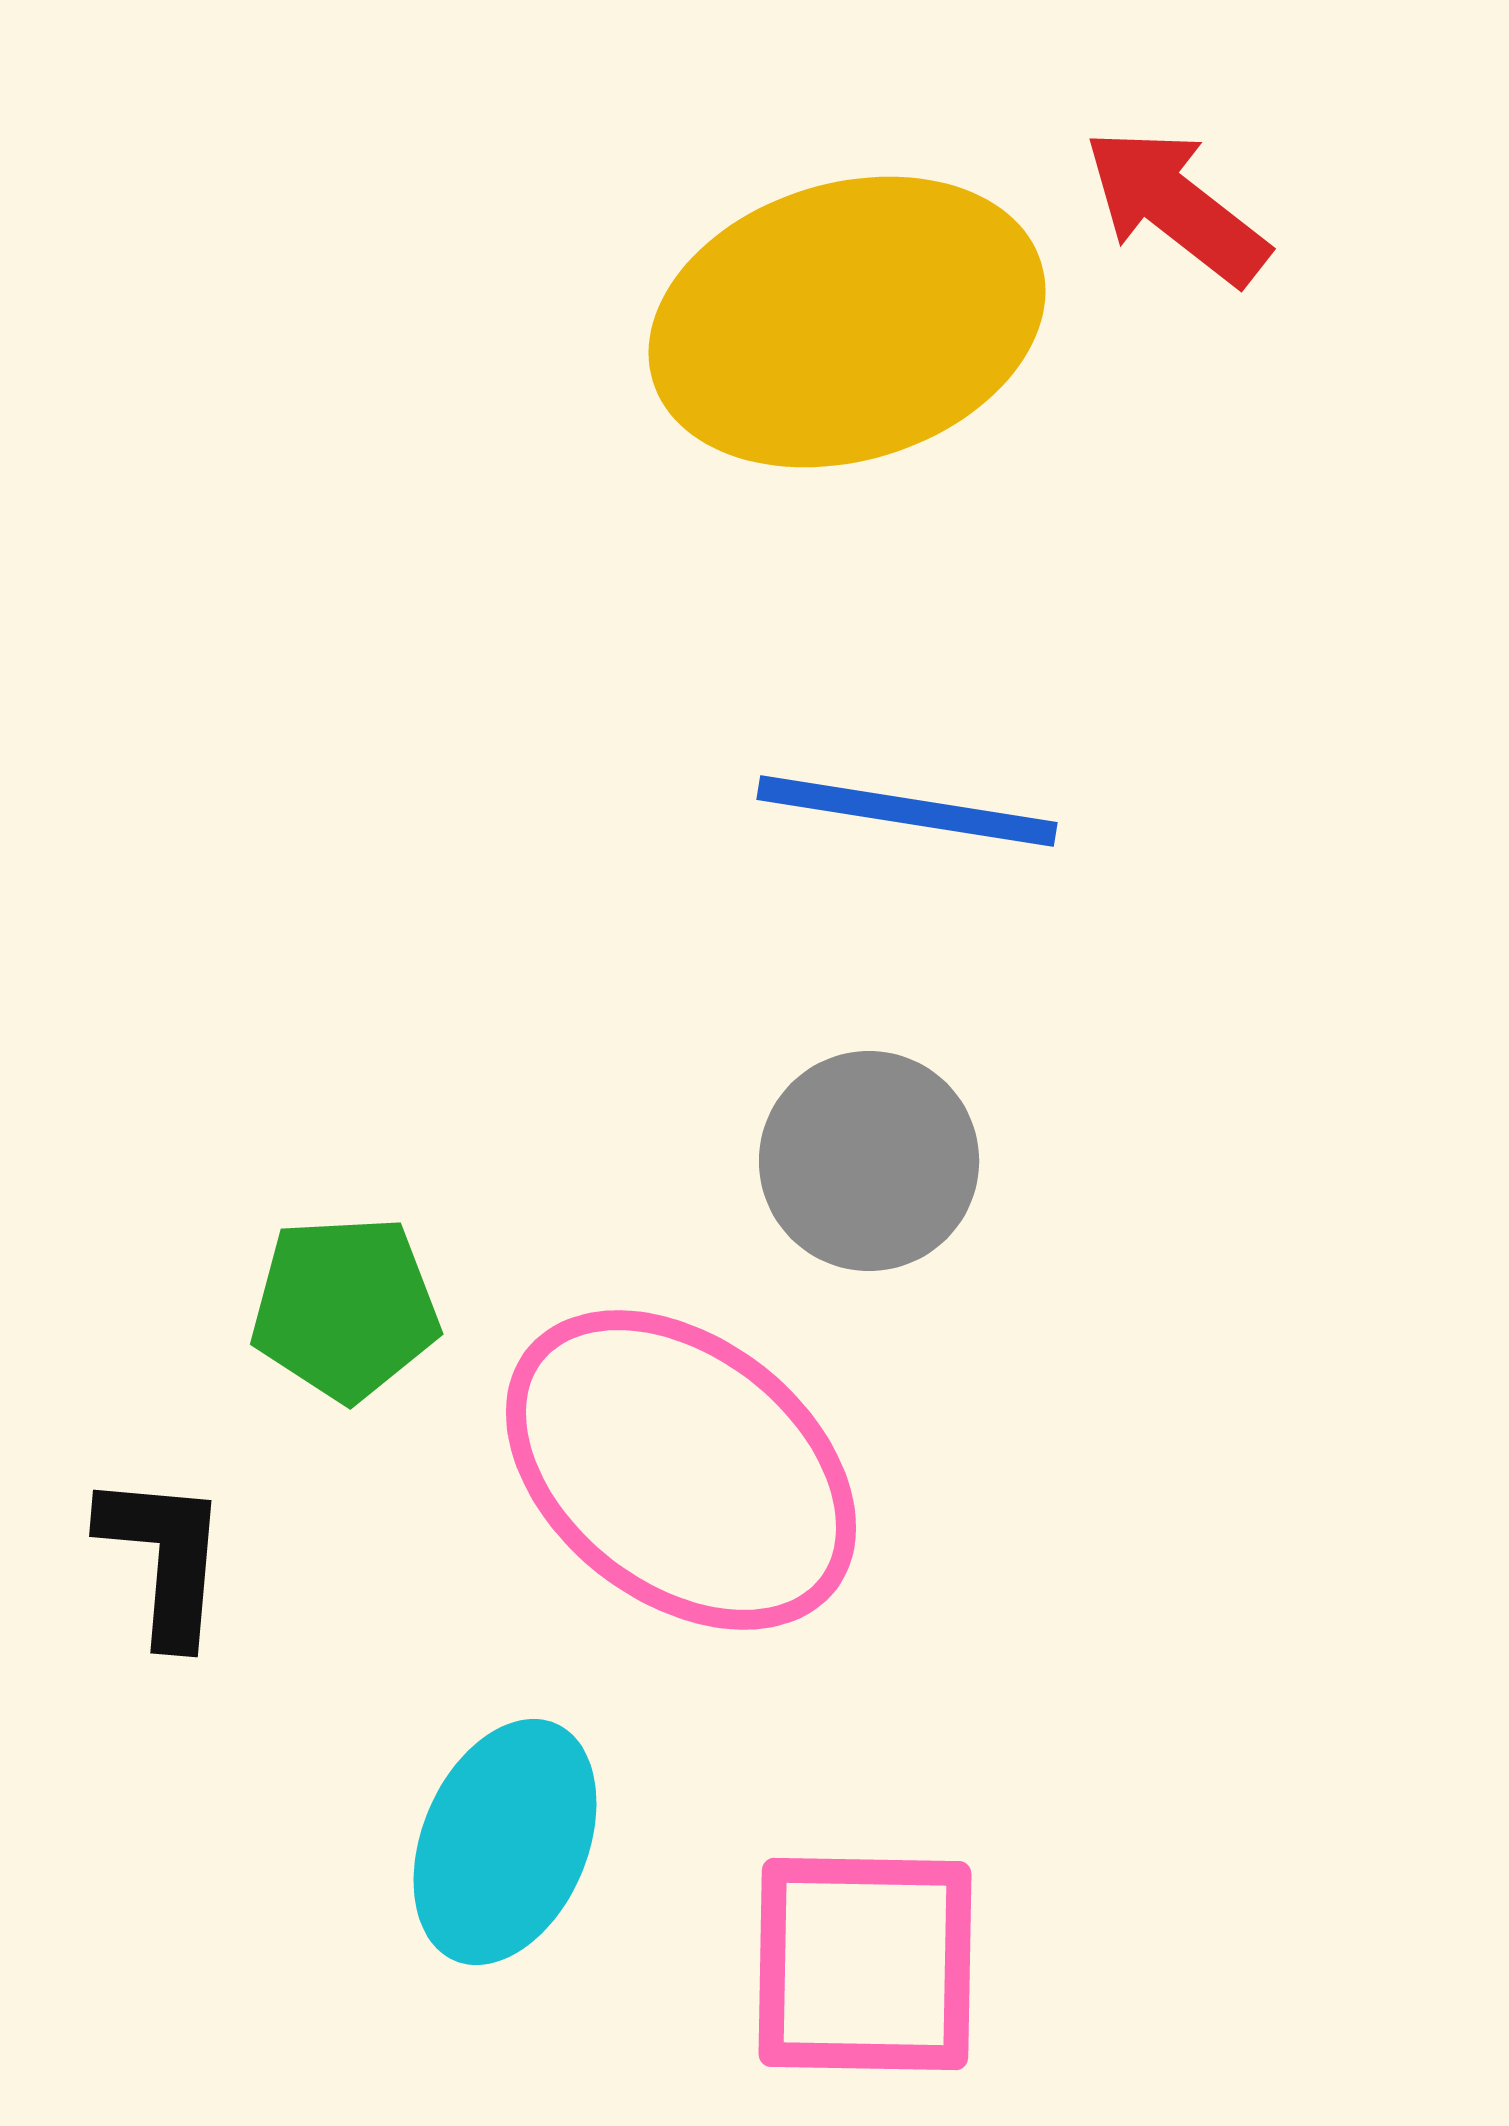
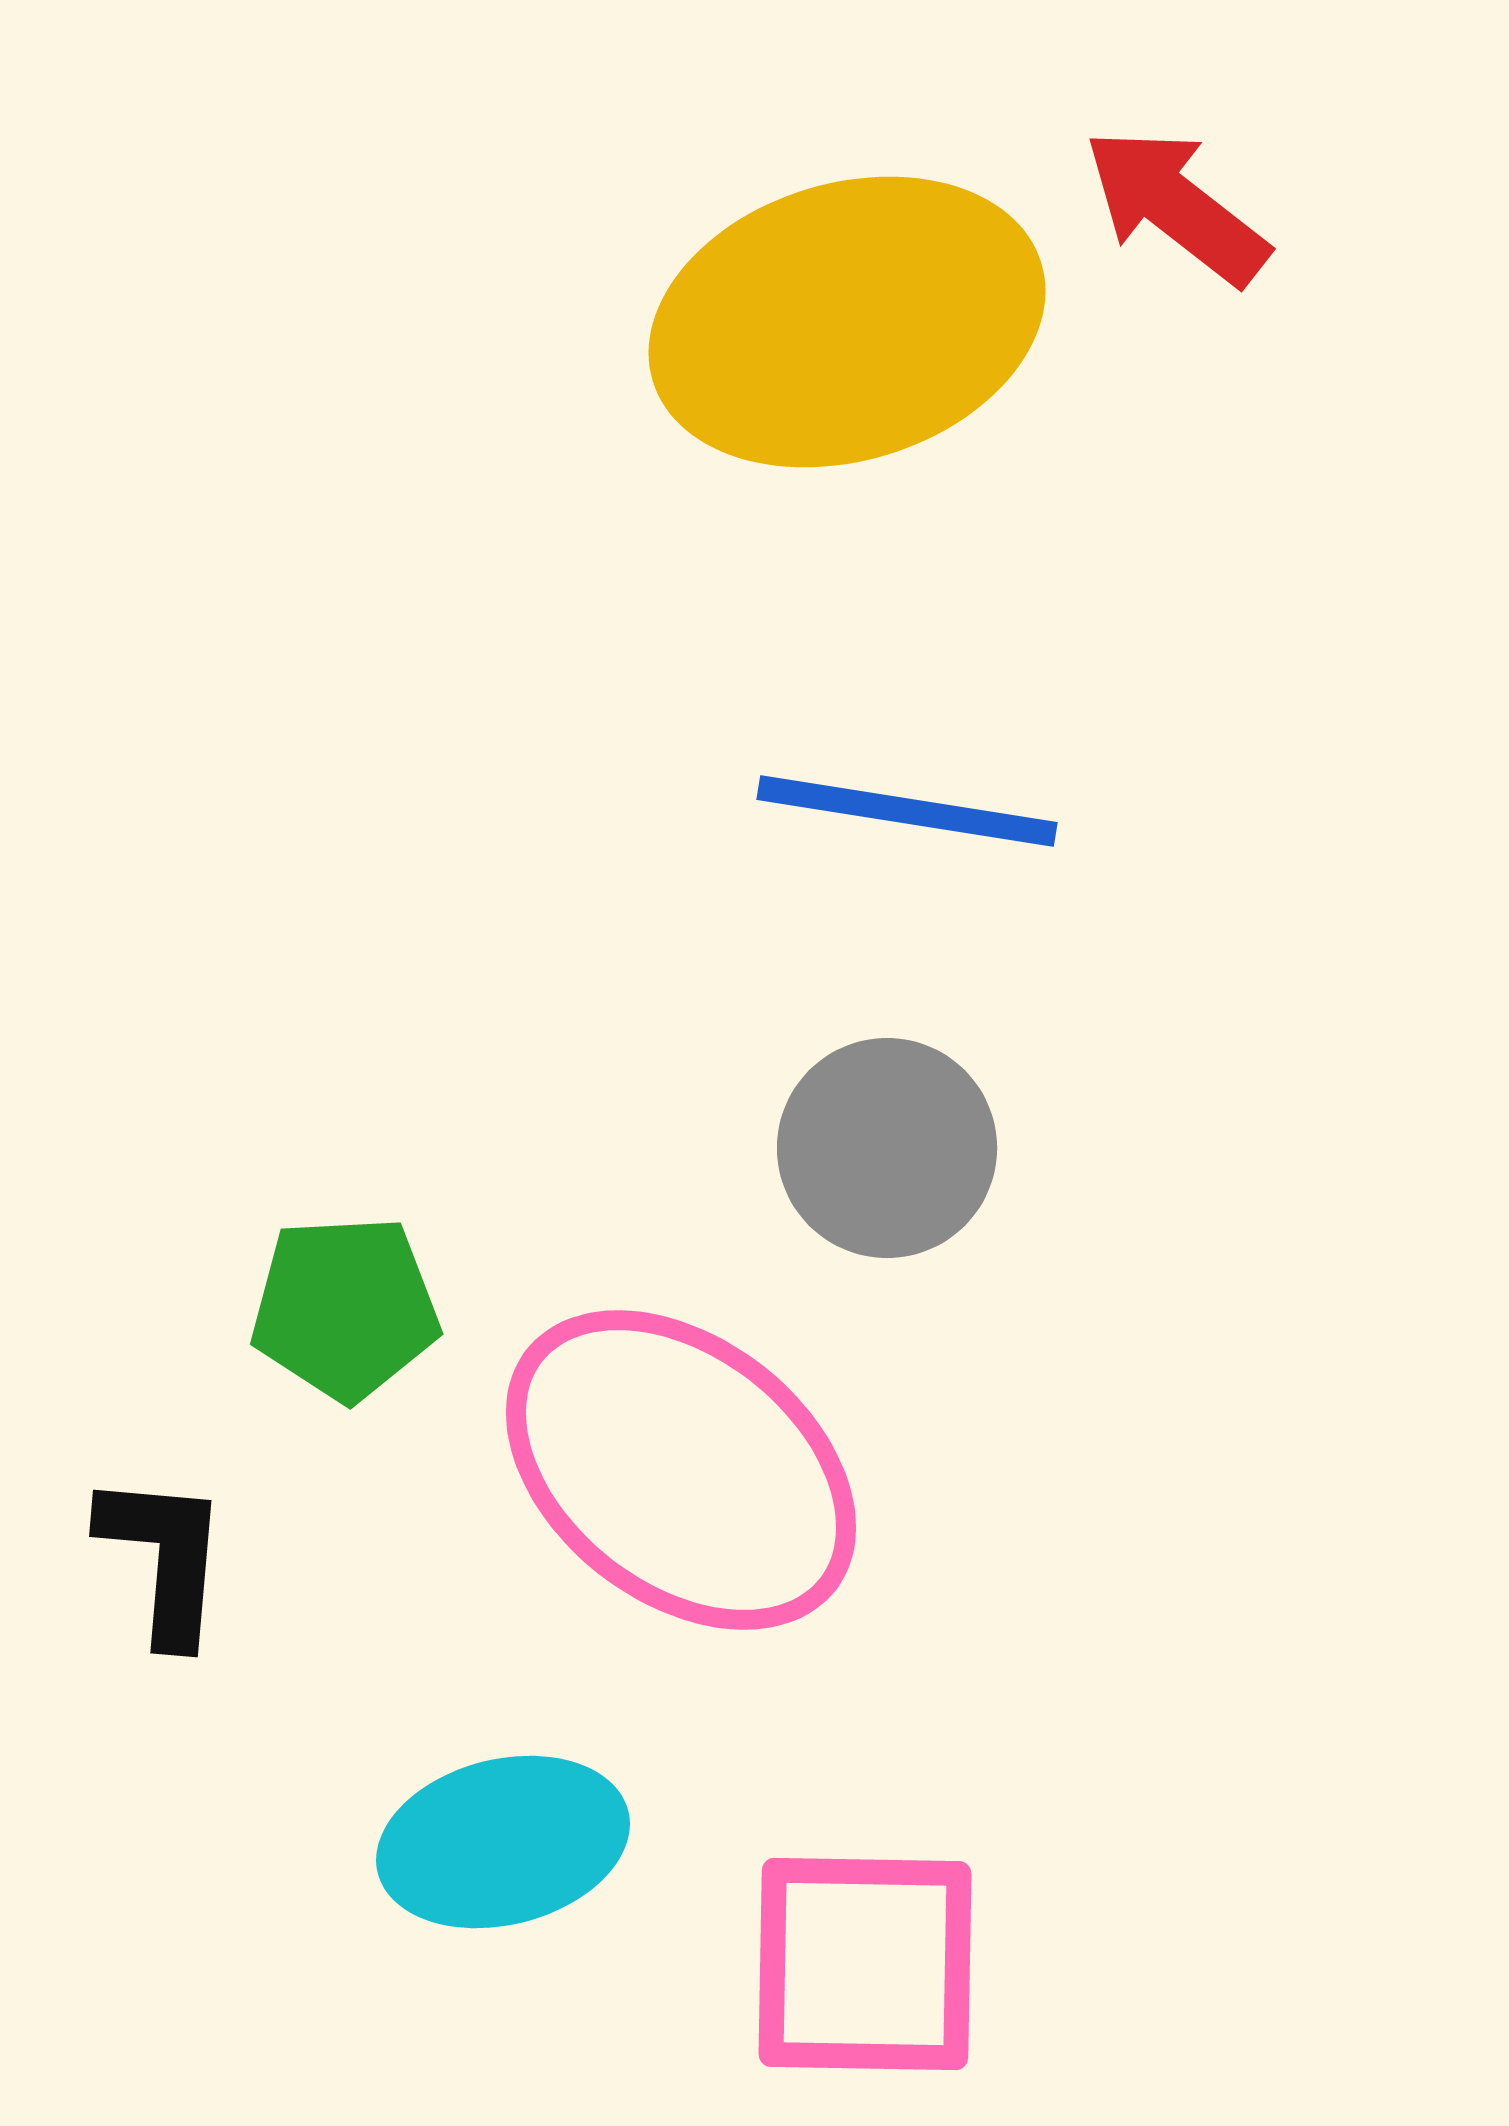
gray circle: moved 18 px right, 13 px up
cyan ellipse: moved 2 px left; rotated 53 degrees clockwise
